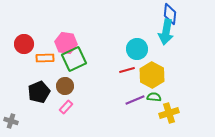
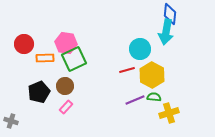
cyan circle: moved 3 px right
